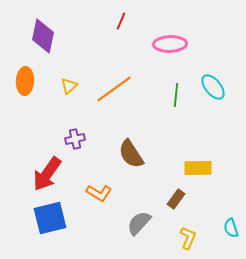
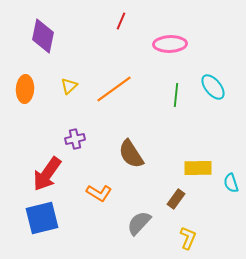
orange ellipse: moved 8 px down
blue square: moved 8 px left
cyan semicircle: moved 45 px up
